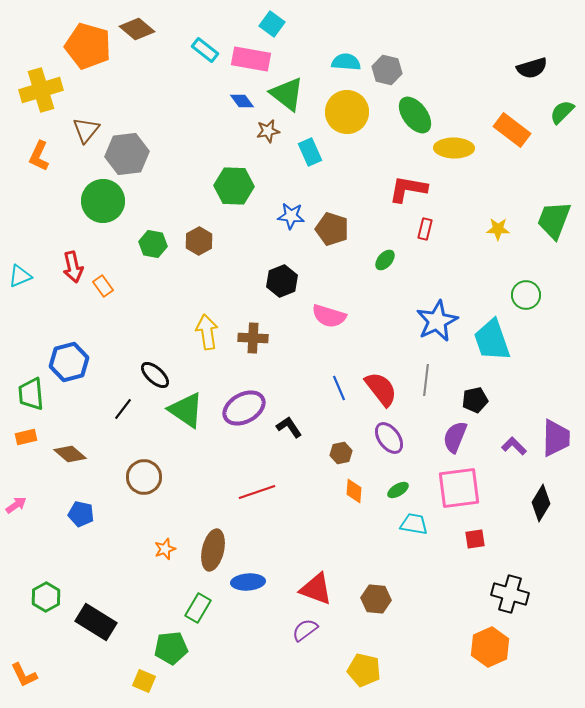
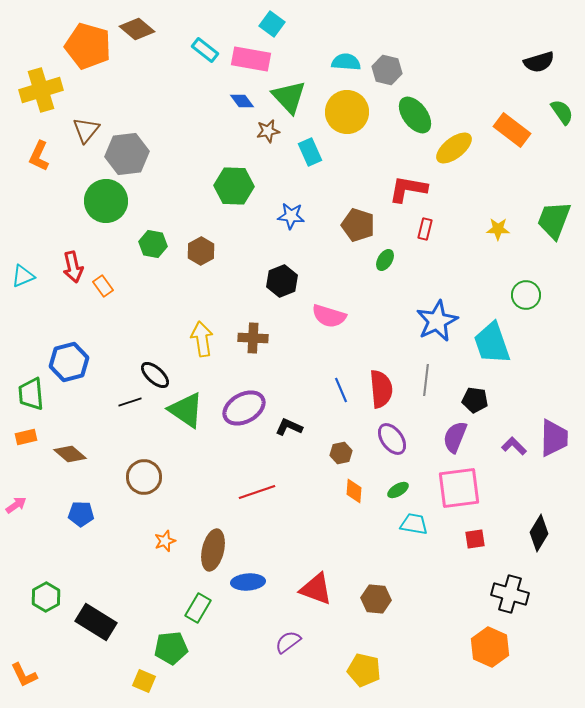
black semicircle at (532, 68): moved 7 px right, 6 px up
green triangle at (287, 94): moved 2 px right, 3 px down; rotated 9 degrees clockwise
green semicircle at (562, 112): rotated 100 degrees clockwise
yellow ellipse at (454, 148): rotated 39 degrees counterclockwise
green circle at (103, 201): moved 3 px right
brown pentagon at (332, 229): moved 26 px right, 4 px up
brown hexagon at (199, 241): moved 2 px right, 10 px down
green ellipse at (385, 260): rotated 10 degrees counterclockwise
cyan triangle at (20, 276): moved 3 px right
yellow arrow at (207, 332): moved 5 px left, 7 px down
cyan trapezoid at (492, 340): moved 3 px down
blue line at (339, 388): moved 2 px right, 2 px down
red semicircle at (381, 389): rotated 33 degrees clockwise
black pentagon at (475, 400): rotated 20 degrees clockwise
black line at (123, 409): moved 7 px right, 7 px up; rotated 35 degrees clockwise
black L-shape at (289, 427): rotated 32 degrees counterclockwise
purple ellipse at (389, 438): moved 3 px right, 1 px down
purple trapezoid at (556, 438): moved 2 px left
black diamond at (541, 503): moved 2 px left, 30 px down
blue pentagon at (81, 514): rotated 10 degrees counterclockwise
orange star at (165, 549): moved 8 px up
purple semicircle at (305, 630): moved 17 px left, 12 px down
orange hexagon at (490, 647): rotated 12 degrees counterclockwise
